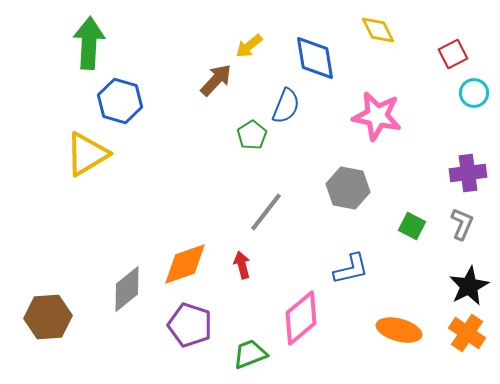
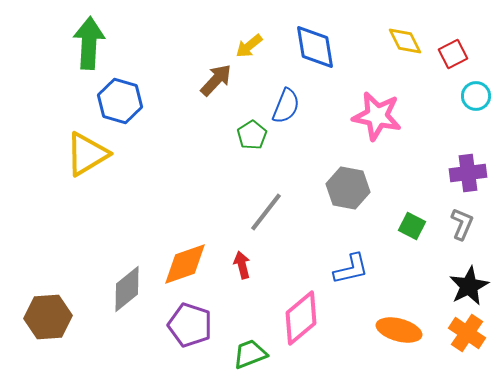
yellow diamond: moved 27 px right, 11 px down
blue diamond: moved 11 px up
cyan circle: moved 2 px right, 3 px down
